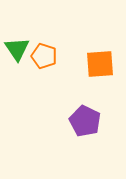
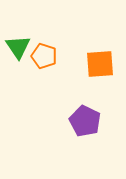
green triangle: moved 1 px right, 2 px up
